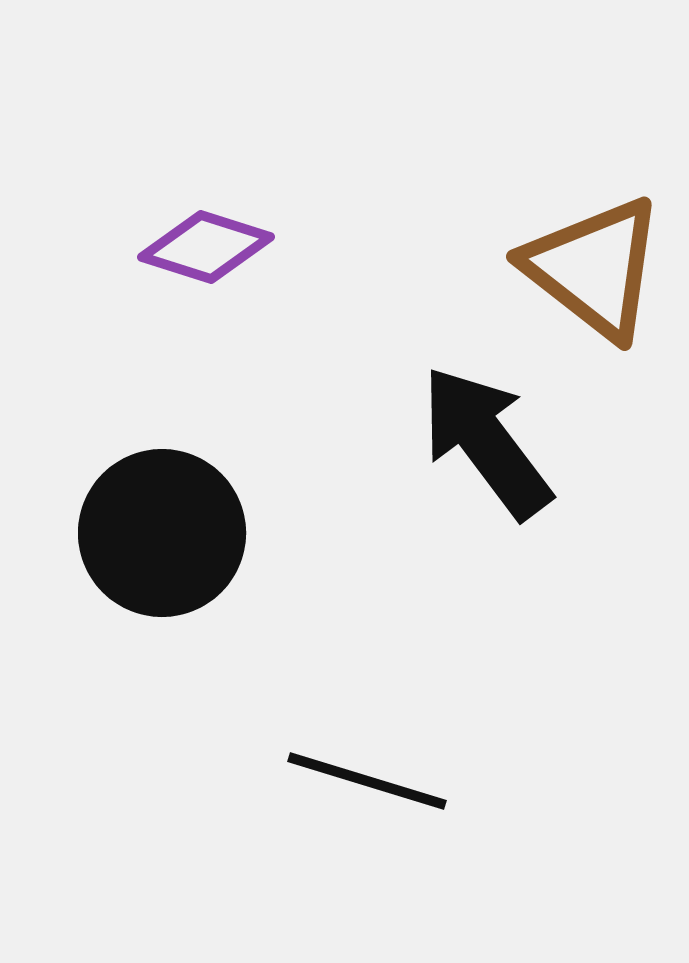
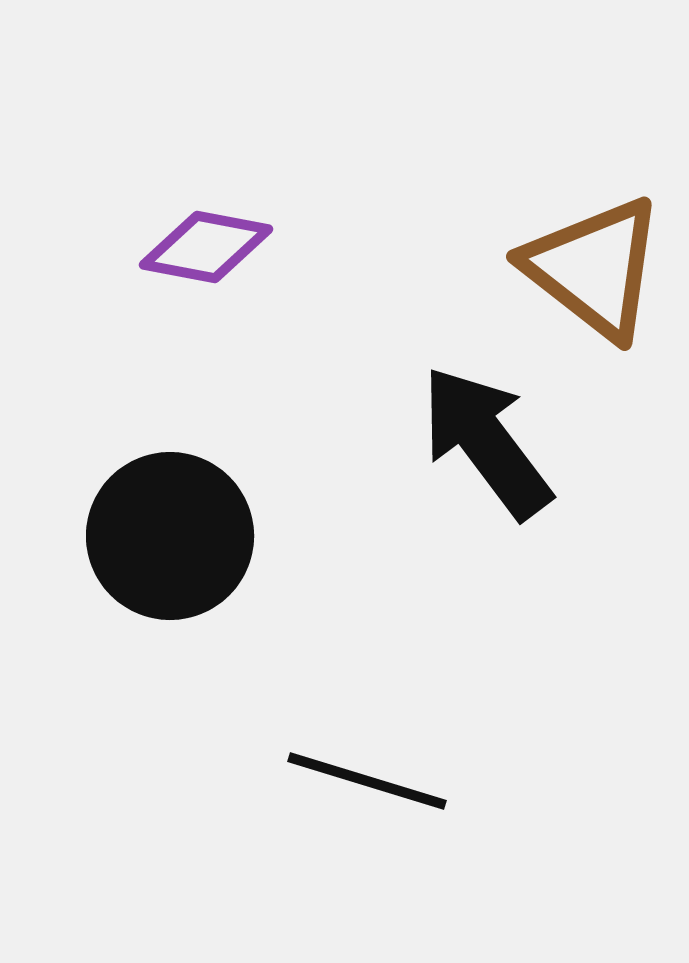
purple diamond: rotated 7 degrees counterclockwise
black circle: moved 8 px right, 3 px down
